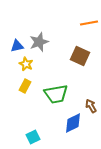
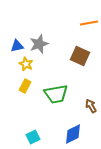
gray star: moved 2 px down
blue diamond: moved 11 px down
